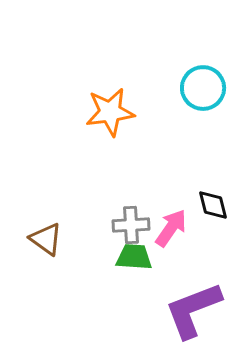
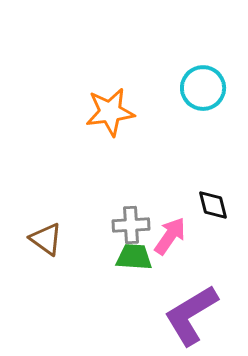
pink arrow: moved 1 px left, 8 px down
purple L-shape: moved 2 px left, 5 px down; rotated 10 degrees counterclockwise
